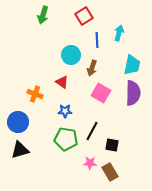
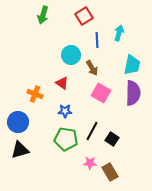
brown arrow: rotated 49 degrees counterclockwise
red triangle: moved 1 px down
black square: moved 6 px up; rotated 24 degrees clockwise
